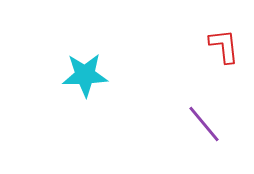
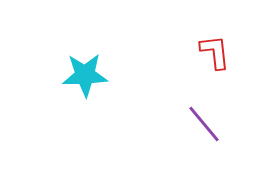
red L-shape: moved 9 px left, 6 px down
